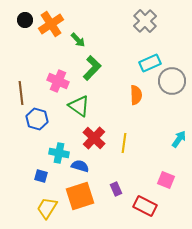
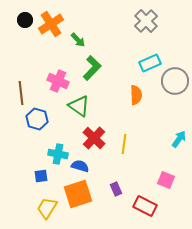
gray cross: moved 1 px right
gray circle: moved 3 px right
yellow line: moved 1 px down
cyan cross: moved 1 px left, 1 px down
blue square: rotated 24 degrees counterclockwise
orange square: moved 2 px left, 2 px up
